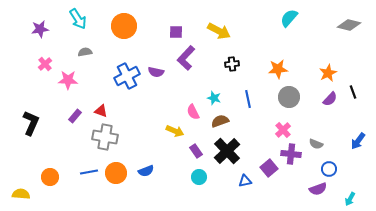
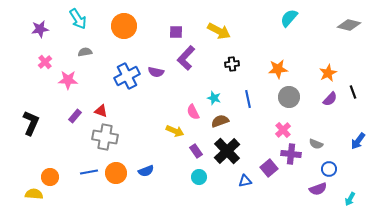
pink cross at (45, 64): moved 2 px up
yellow semicircle at (21, 194): moved 13 px right
